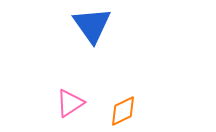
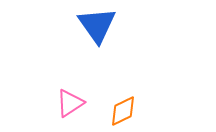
blue triangle: moved 5 px right
